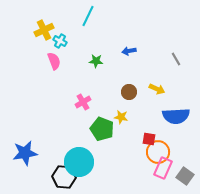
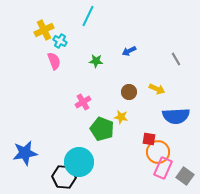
blue arrow: rotated 16 degrees counterclockwise
